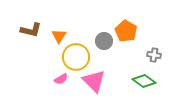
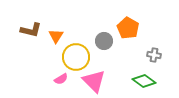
orange pentagon: moved 2 px right, 3 px up
orange triangle: moved 3 px left
